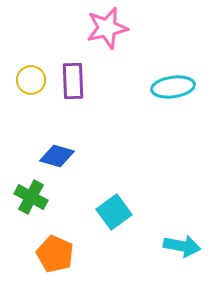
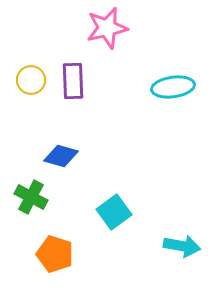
blue diamond: moved 4 px right
orange pentagon: rotated 6 degrees counterclockwise
